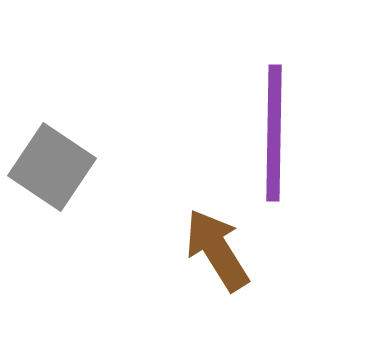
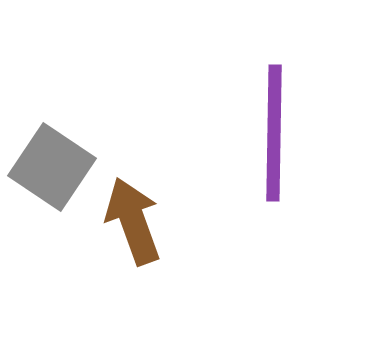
brown arrow: moved 84 px left, 29 px up; rotated 12 degrees clockwise
